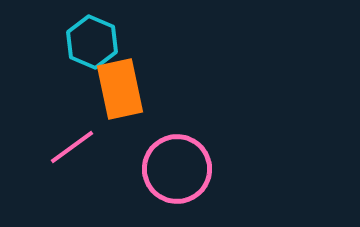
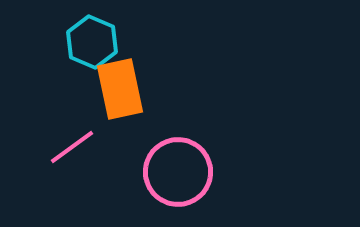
pink circle: moved 1 px right, 3 px down
